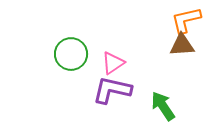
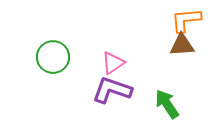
orange L-shape: rotated 8 degrees clockwise
green circle: moved 18 px left, 3 px down
purple L-shape: rotated 6 degrees clockwise
green arrow: moved 4 px right, 2 px up
